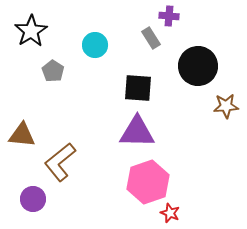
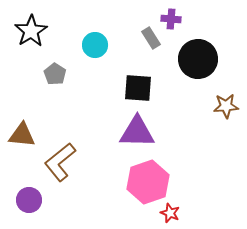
purple cross: moved 2 px right, 3 px down
black circle: moved 7 px up
gray pentagon: moved 2 px right, 3 px down
purple circle: moved 4 px left, 1 px down
